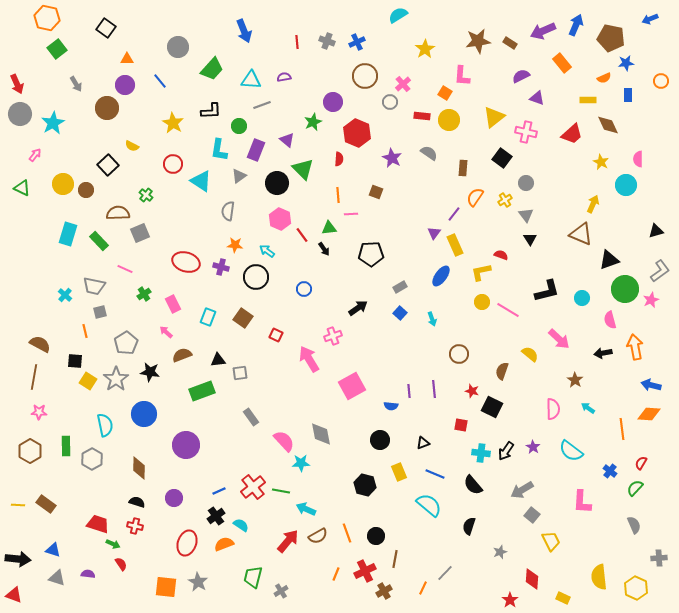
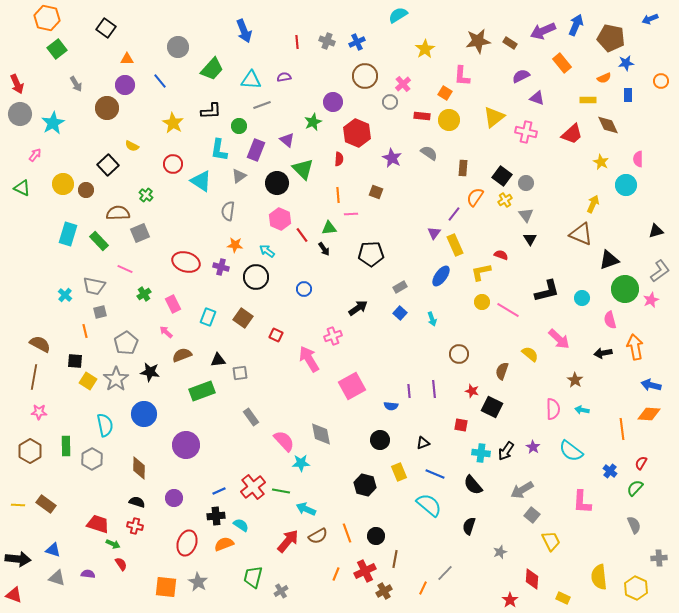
black square at (502, 158): moved 18 px down
cyan arrow at (588, 408): moved 6 px left, 2 px down; rotated 24 degrees counterclockwise
black cross at (216, 516): rotated 30 degrees clockwise
